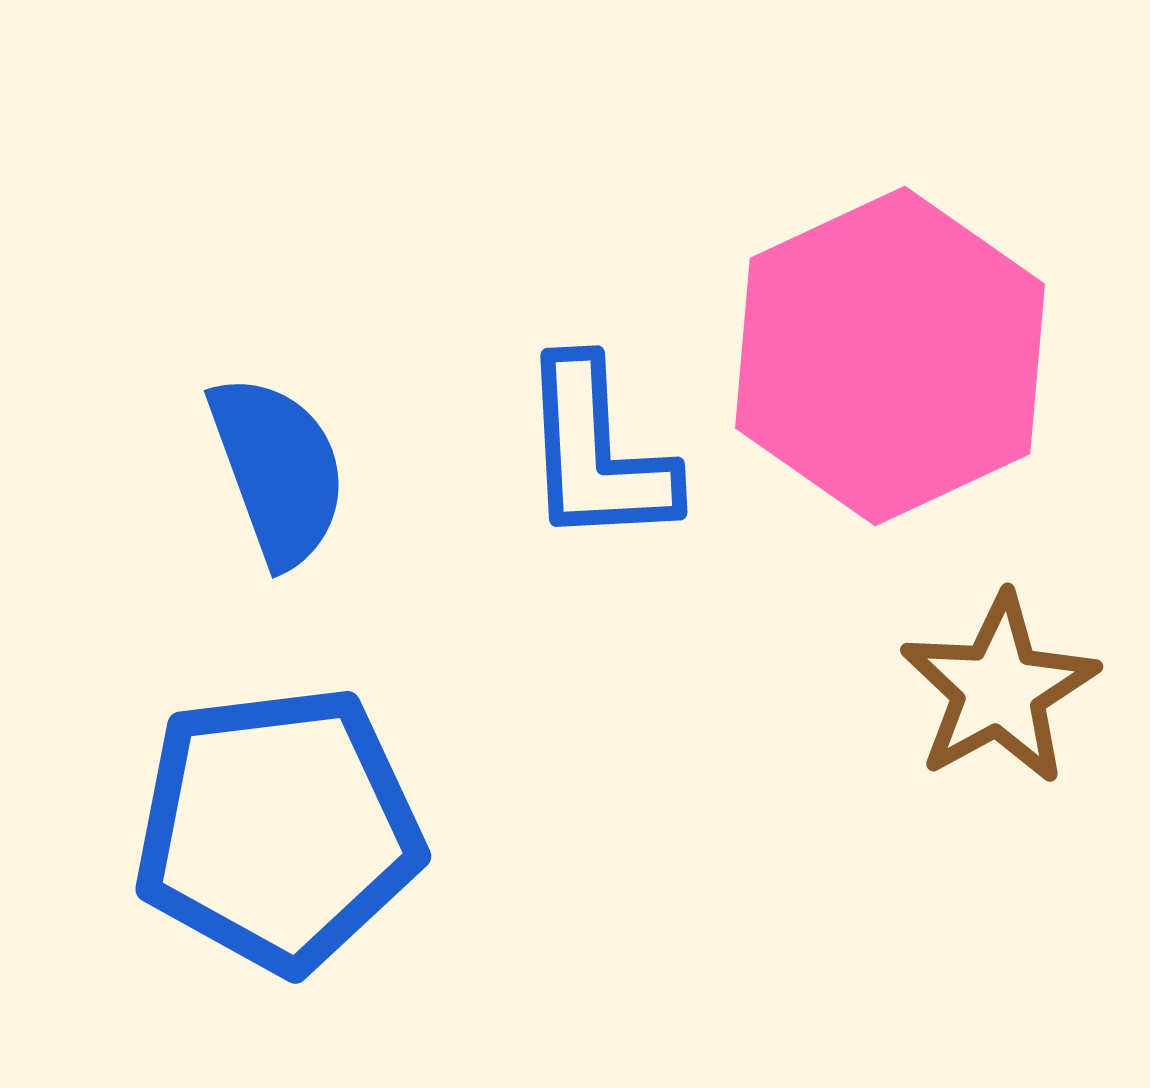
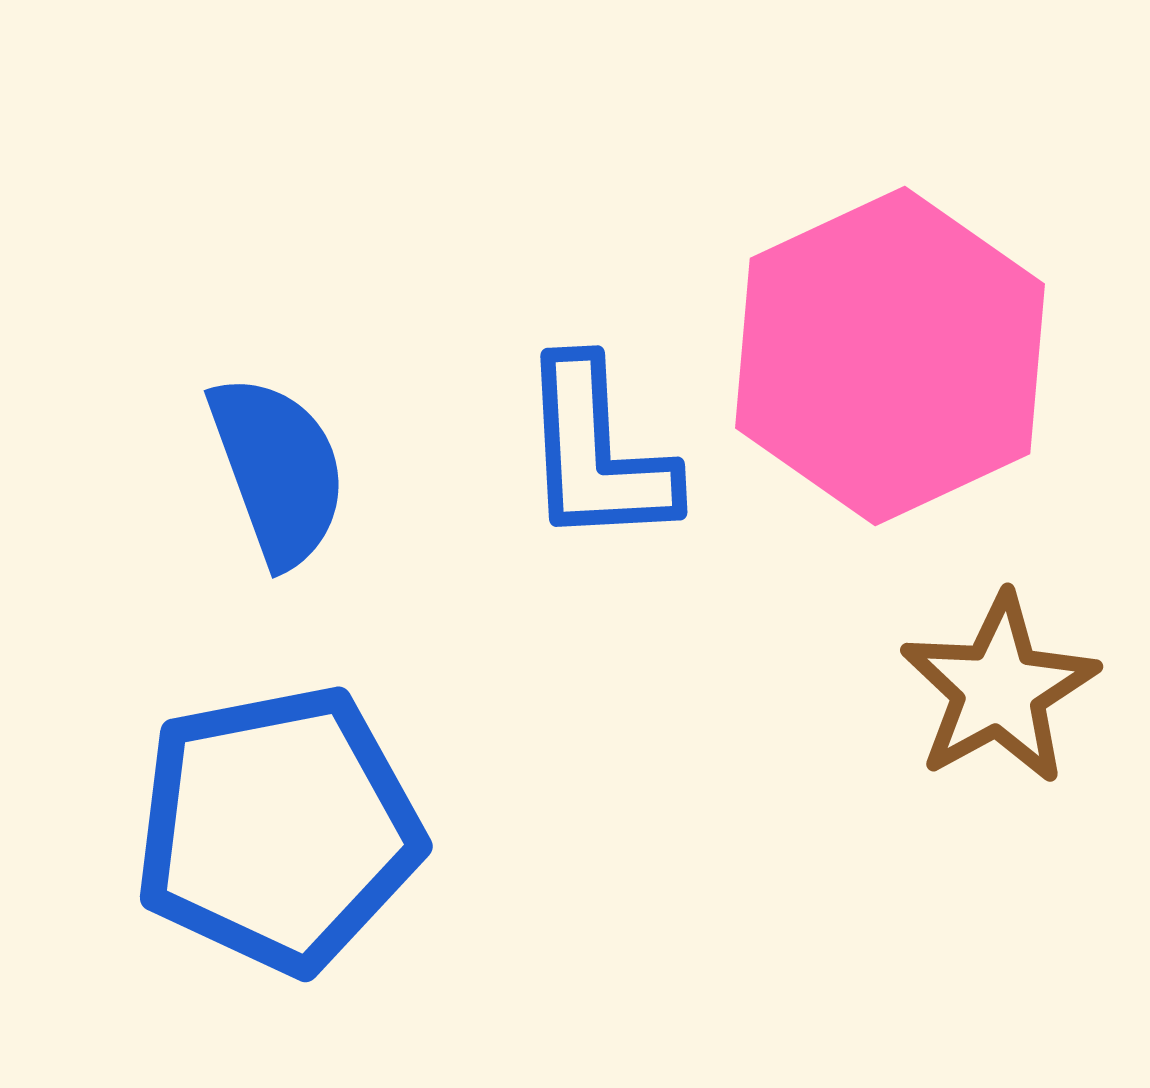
blue pentagon: rotated 4 degrees counterclockwise
